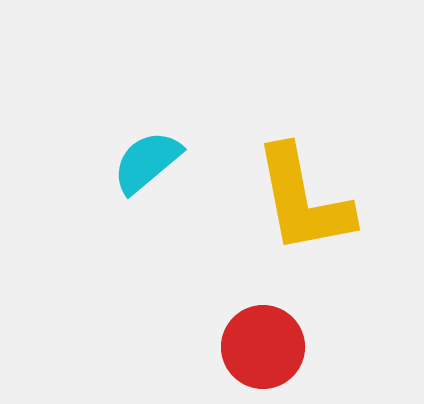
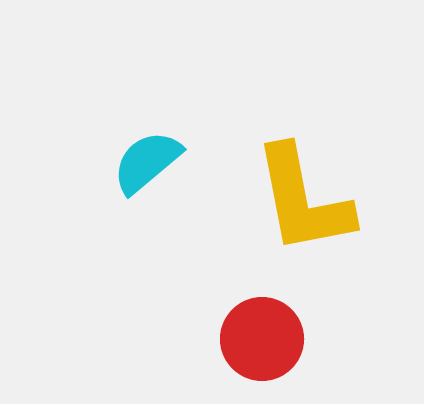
red circle: moved 1 px left, 8 px up
